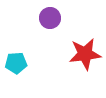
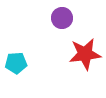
purple circle: moved 12 px right
